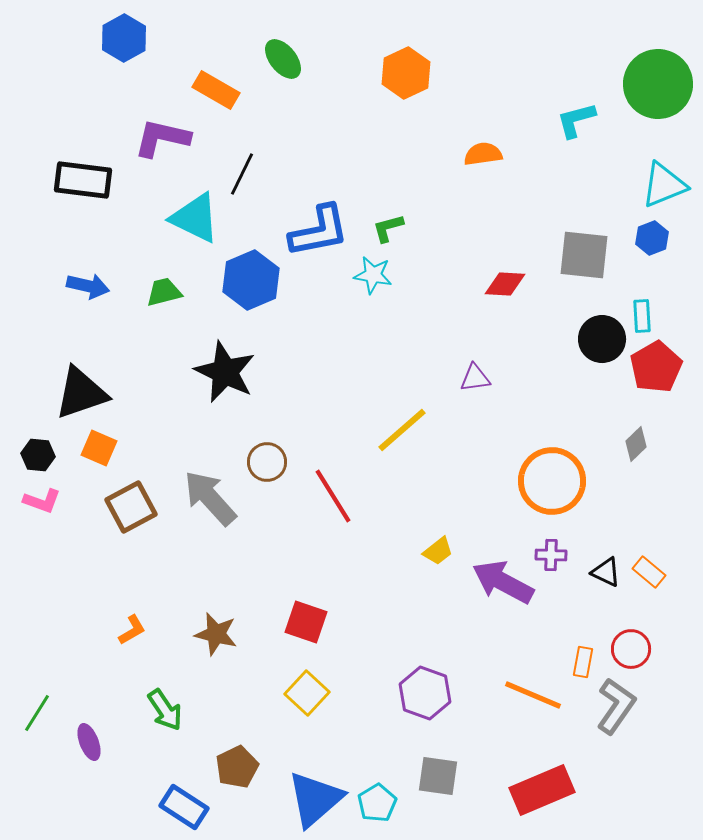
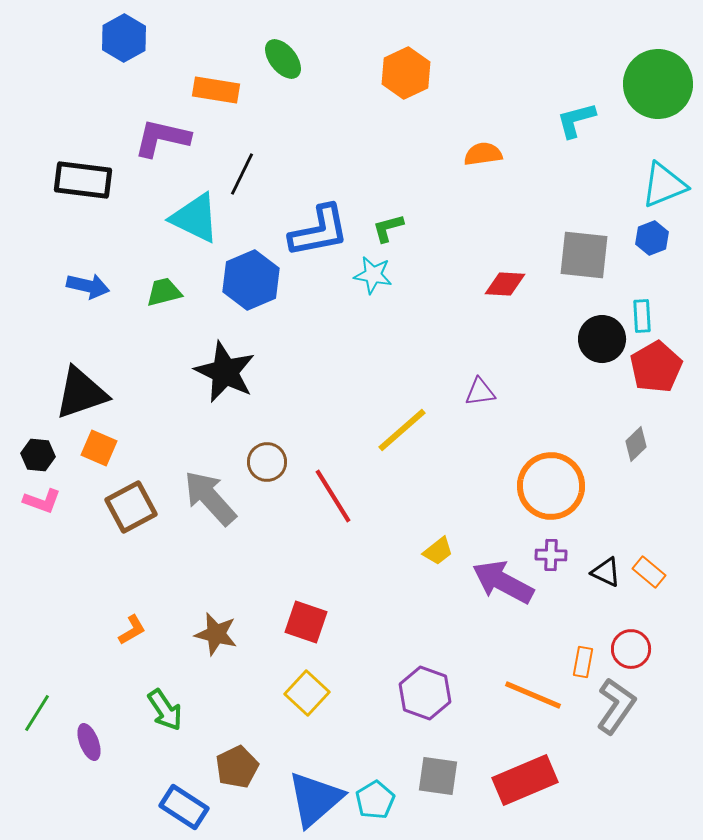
orange rectangle at (216, 90): rotated 21 degrees counterclockwise
purple triangle at (475, 378): moved 5 px right, 14 px down
orange circle at (552, 481): moved 1 px left, 5 px down
red rectangle at (542, 790): moved 17 px left, 10 px up
cyan pentagon at (377, 803): moved 2 px left, 3 px up
